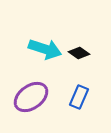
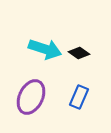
purple ellipse: rotated 28 degrees counterclockwise
